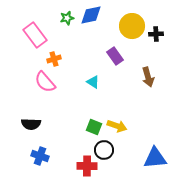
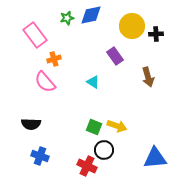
red cross: rotated 24 degrees clockwise
